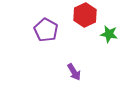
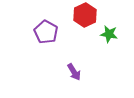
purple pentagon: moved 2 px down
